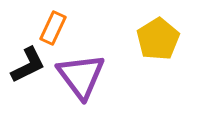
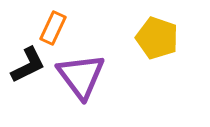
yellow pentagon: moved 1 px left, 1 px up; rotated 21 degrees counterclockwise
